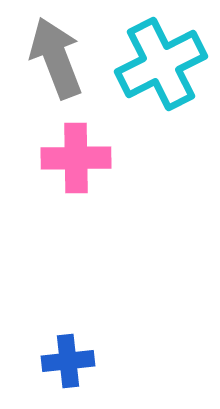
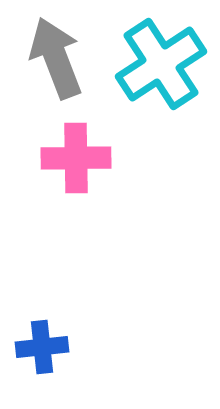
cyan cross: rotated 6 degrees counterclockwise
blue cross: moved 26 px left, 14 px up
